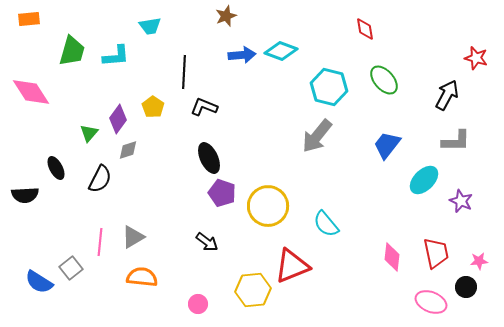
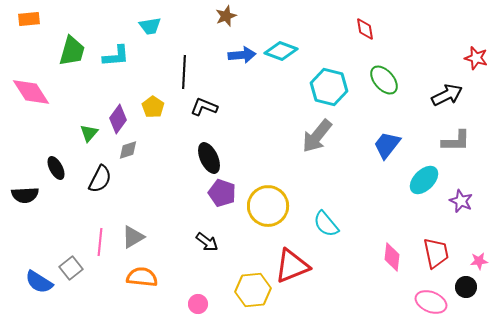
black arrow at (447, 95): rotated 36 degrees clockwise
